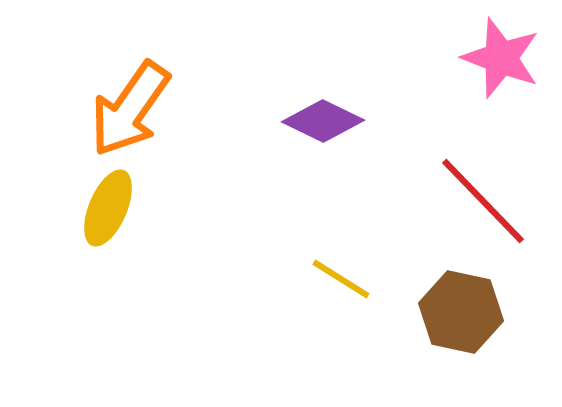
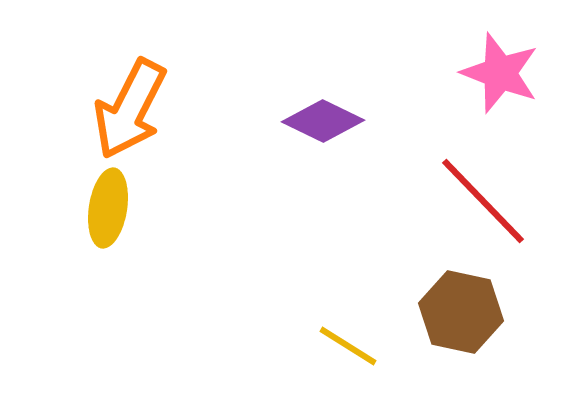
pink star: moved 1 px left, 15 px down
orange arrow: rotated 8 degrees counterclockwise
yellow ellipse: rotated 14 degrees counterclockwise
yellow line: moved 7 px right, 67 px down
